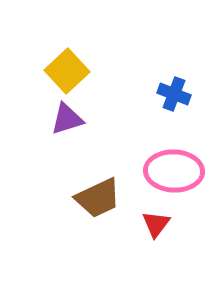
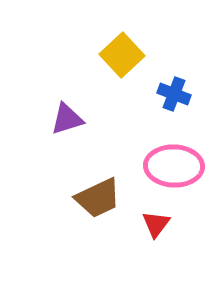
yellow square: moved 55 px right, 16 px up
pink ellipse: moved 5 px up
